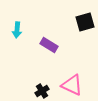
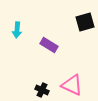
black cross: moved 1 px up; rotated 32 degrees counterclockwise
